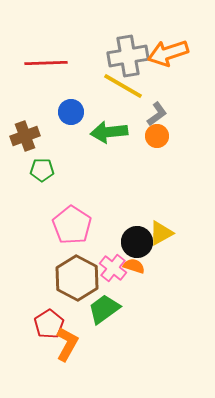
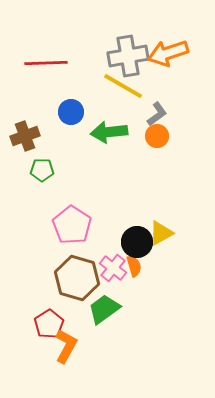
orange semicircle: rotated 55 degrees clockwise
brown hexagon: rotated 12 degrees counterclockwise
orange L-shape: moved 1 px left, 2 px down
